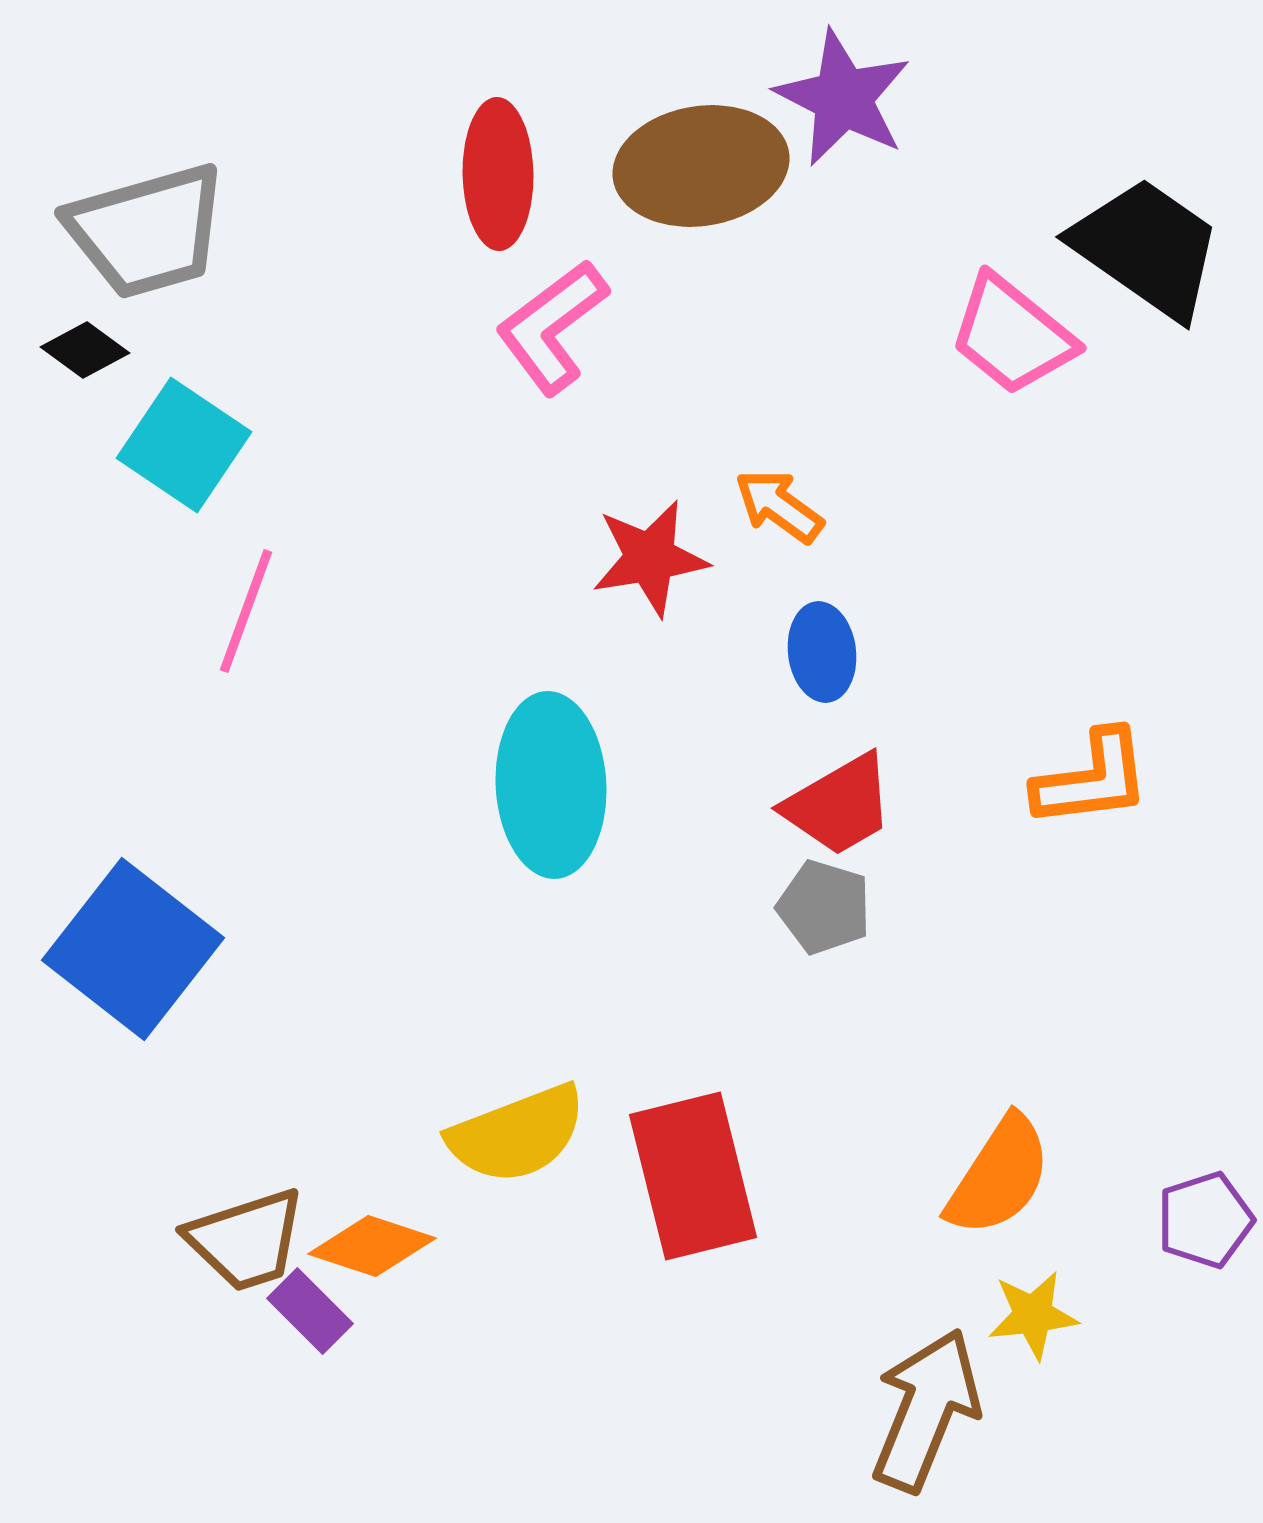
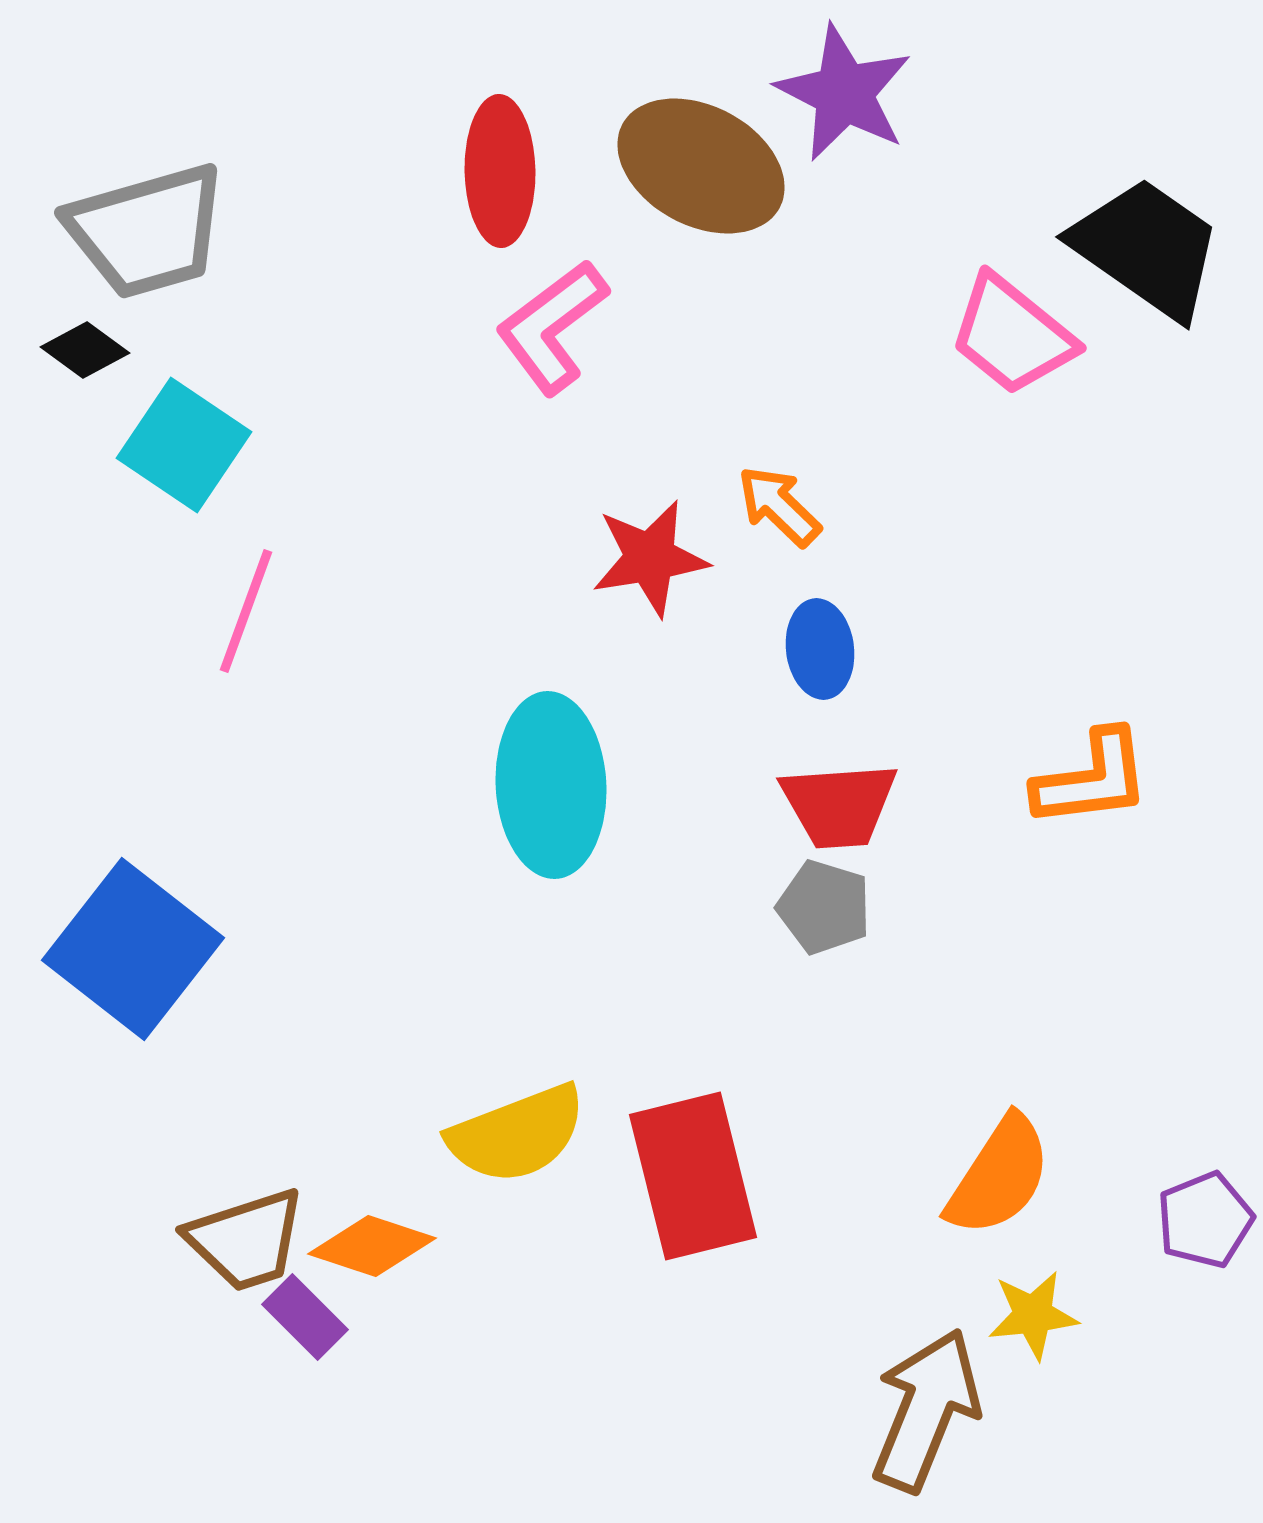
purple star: moved 1 px right, 5 px up
brown ellipse: rotated 37 degrees clockwise
red ellipse: moved 2 px right, 3 px up
orange arrow: rotated 8 degrees clockwise
blue ellipse: moved 2 px left, 3 px up
red trapezoid: rotated 26 degrees clockwise
purple pentagon: rotated 4 degrees counterclockwise
purple rectangle: moved 5 px left, 6 px down
